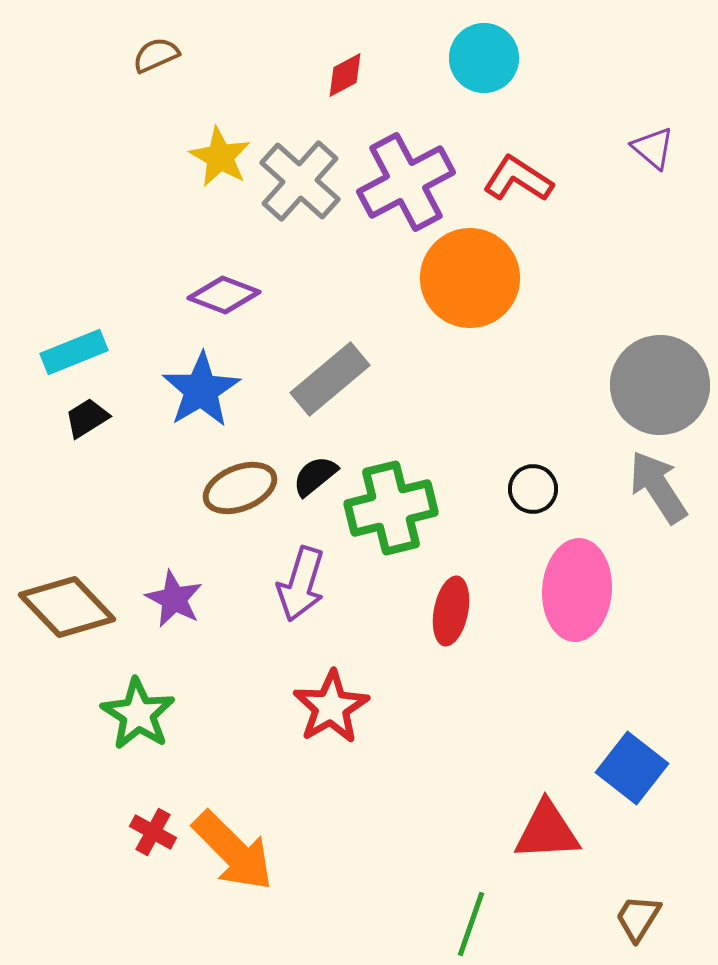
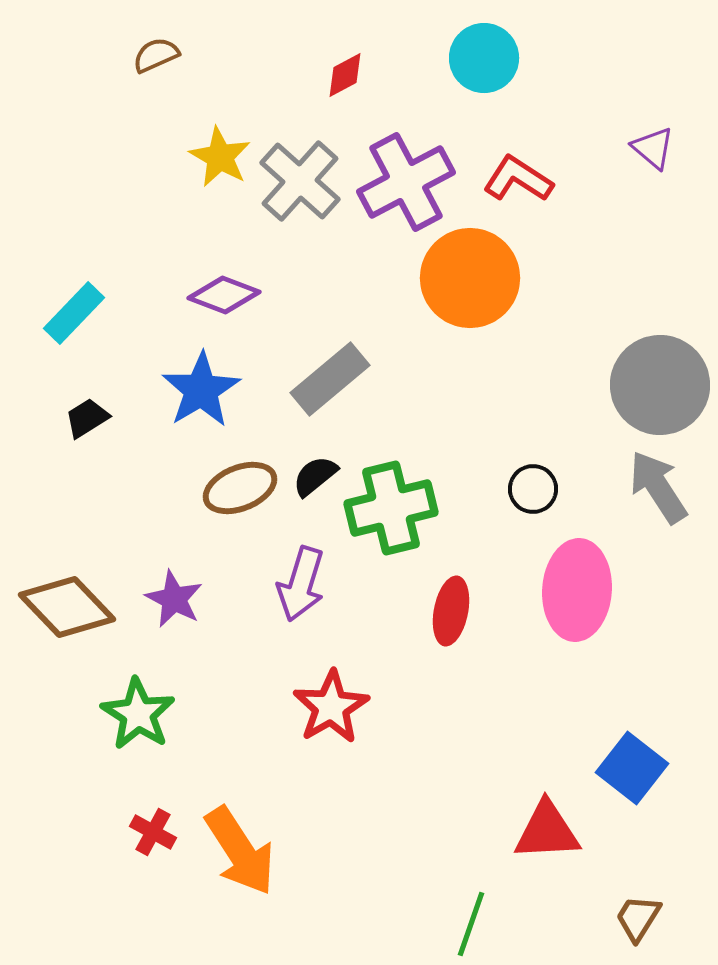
cyan rectangle: moved 39 px up; rotated 24 degrees counterclockwise
orange arrow: moved 7 px right; rotated 12 degrees clockwise
